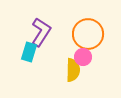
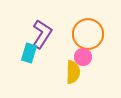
purple L-shape: moved 1 px right, 2 px down
cyan rectangle: moved 1 px down
yellow semicircle: moved 2 px down
